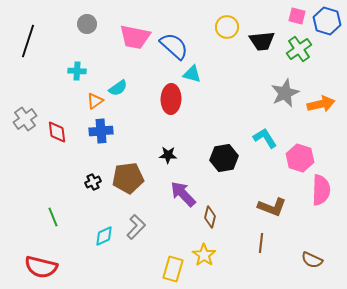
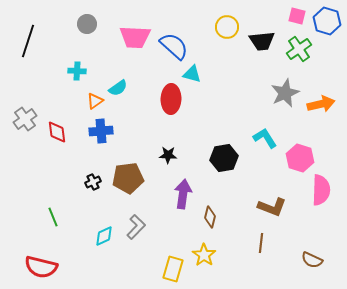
pink trapezoid: rotated 8 degrees counterclockwise
purple arrow: rotated 52 degrees clockwise
